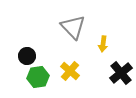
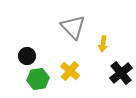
green hexagon: moved 2 px down
